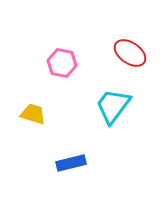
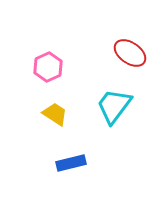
pink hexagon: moved 14 px left, 4 px down; rotated 24 degrees clockwise
cyan trapezoid: moved 1 px right
yellow trapezoid: moved 22 px right; rotated 16 degrees clockwise
